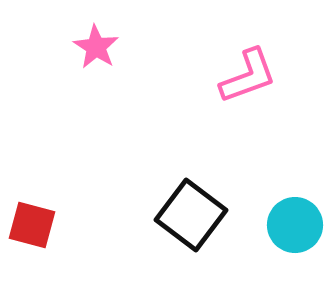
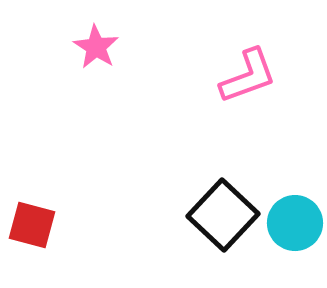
black square: moved 32 px right; rotated 6 degrees clockwise
cyan circle: moved 2 px up
